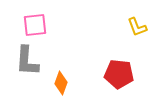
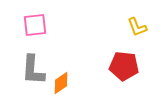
gray L-shape: moved 6 px right, 9 px down
red pentagon: moved 5 px right, 8 px up
orange diamond: rotated 35 degrees clockwise
